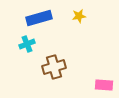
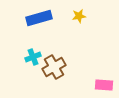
cyan cross: moved 6 px right, 13 px down
brown cross: rotated 15 degrees counterclockwise
